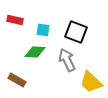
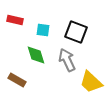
green diamond: moved 1 px right, 3 px down; rotated 70 degrees clockwise
